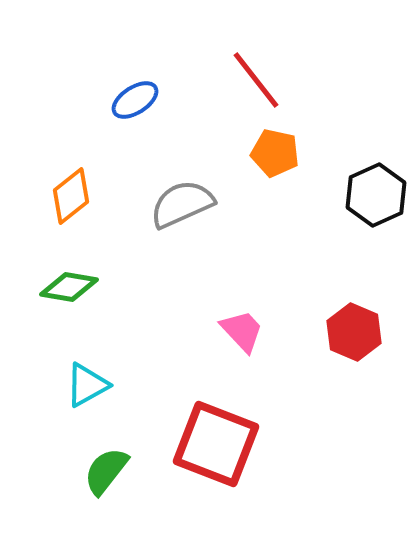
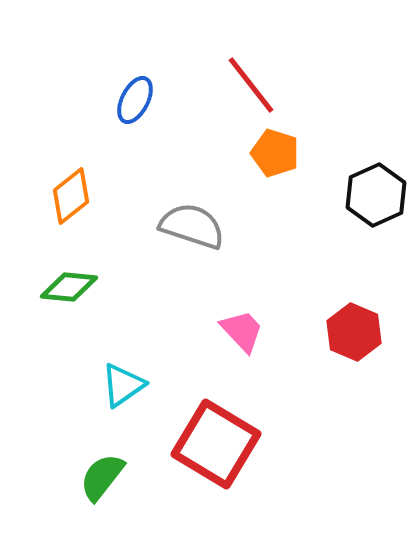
red line: moved 5 px left, 5 px down
blue ellipse: rotated 30 degrees counterclockwise
orange pentagon: rotated 6 degrees clockwise
gray semicircle: moved 10 px right, 22 px down; rotated 42 degrees clockwise
green diamond: rotated 4 degrees counterclockwise
cyan triangle: moved 36 px right; rotated 6 degrees counterclockwise
red square: rotated 10 degrees clockwise
green semicircle: moved 4 px left, 6 px down
